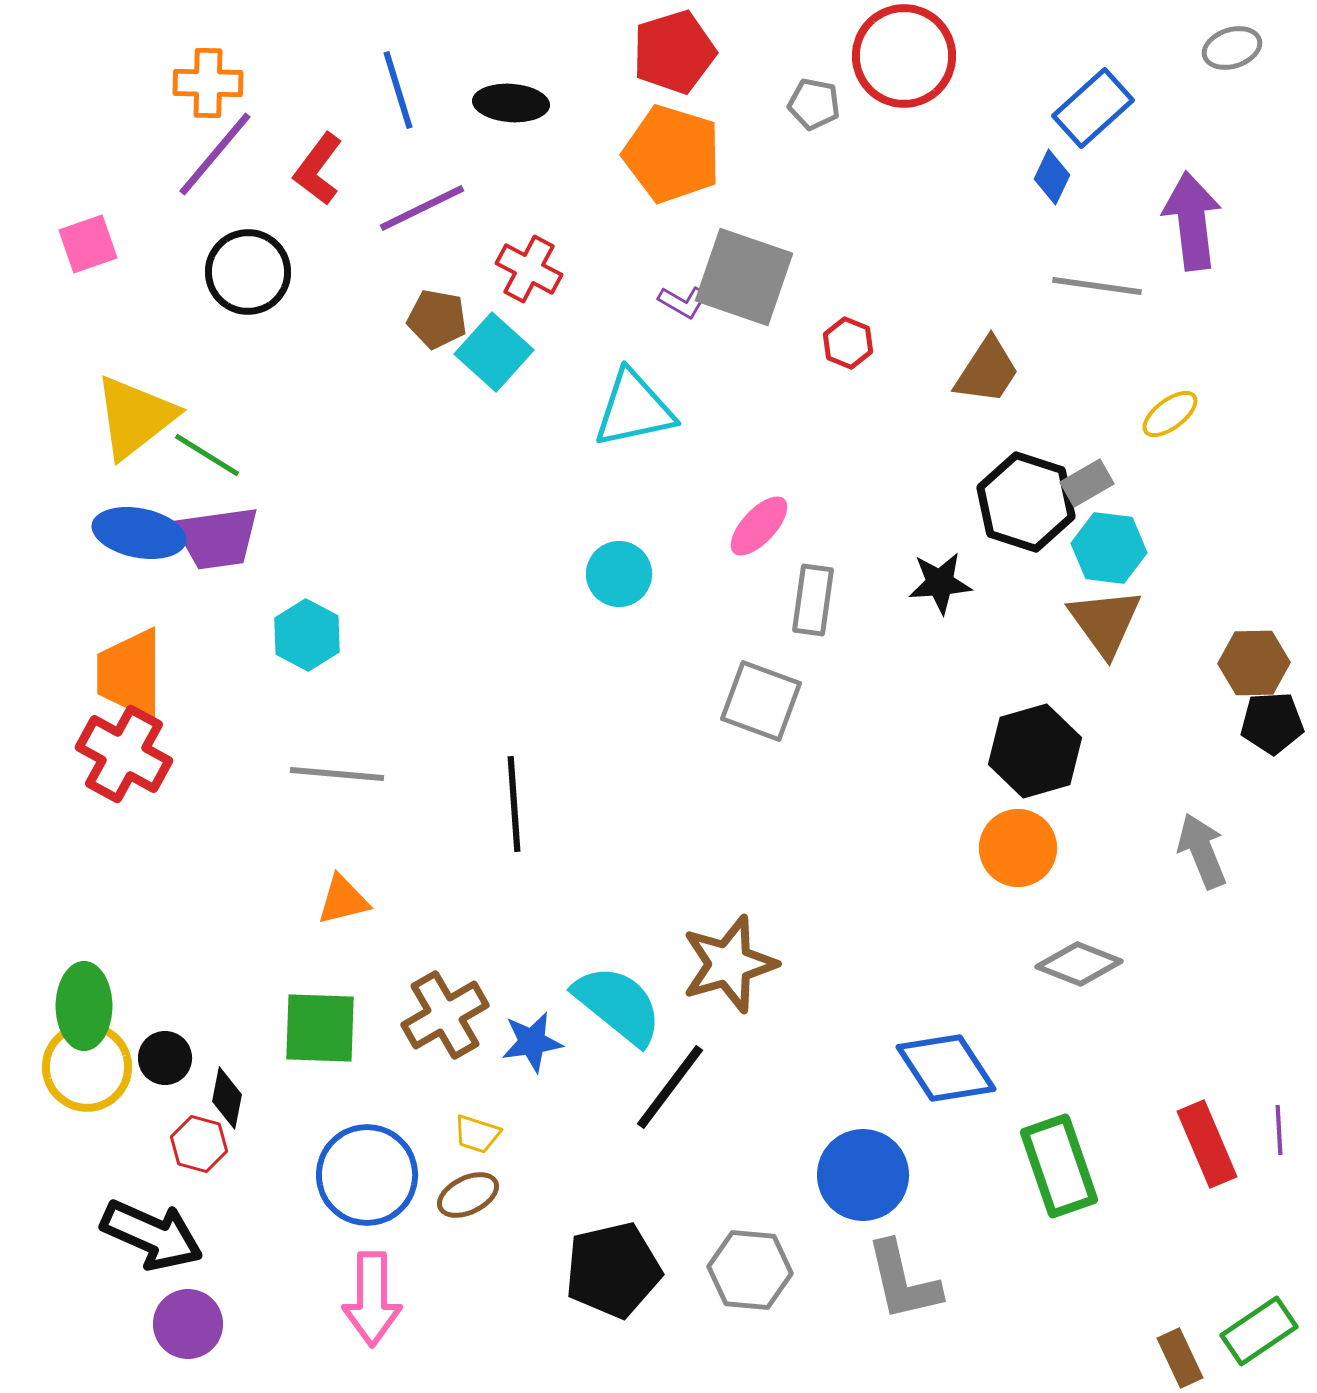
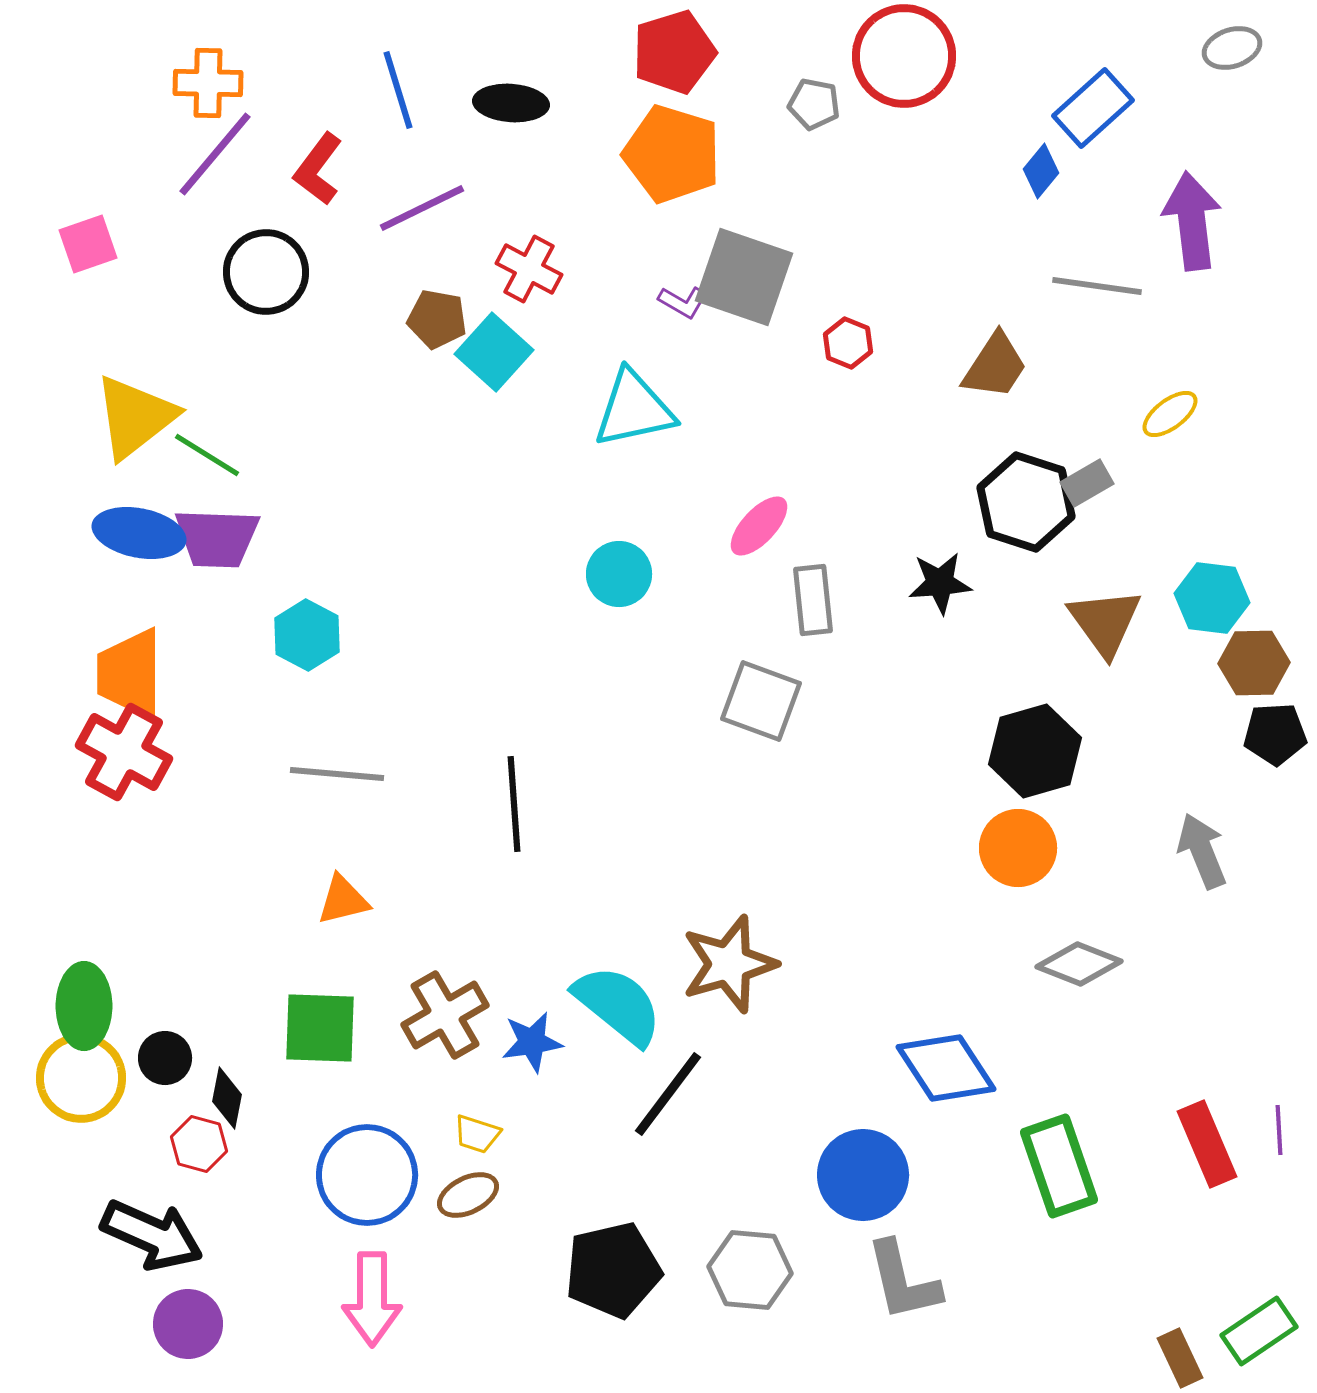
blue diamond at (1052, 177): moved 11 px left, 6 px up; rotated 14 degrees clockwise
black circle at (248, 272): moved 18 px right
brown trapezoid at (987, 371): moved 8 px right, 5 px up
purple trapezoid at (217, 538): rotated 10 degrees clockwise
cyan hexagon at (1109, 548): moved 103 px right, 50 px down
gray rectangle at (813, 600): rotated 14 degrees counterclockwise
black pentagon at (1272, 723): moved 3 px right, 11 px down
red cross at (124, 754): moved 2 px up
yellow circle at (87, 1067): moved 6 px left, 11 px down
black line at (670, 1087): moved 2 px left, 7 px down
